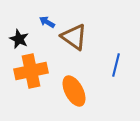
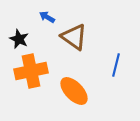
blue arrow: moved 5 px up
orange ellipse: rotated 16 degrees counterclockwise
